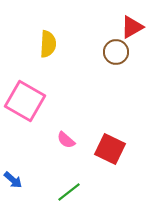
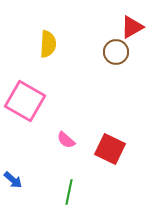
green line: rotated 40 degrees counterclockwise
